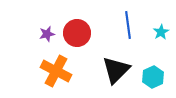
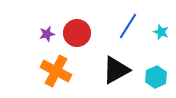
blue line: moved 1 px down; rotated 40 degrees clockwise
cyan star: rotated 21 degrees counterclockwise
black triangle: rotated 16 degrees clockwise
cyan hexagon: moved 3 px right
